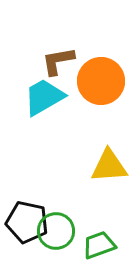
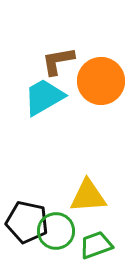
yellow triangle: moved 21 px left, 30 px down
green trapezoid: moved 3 px left
